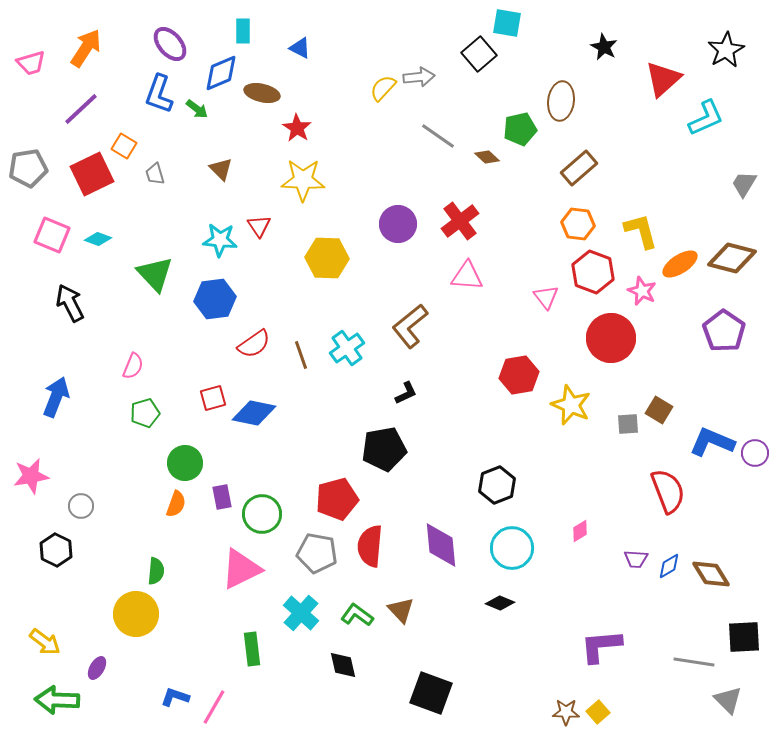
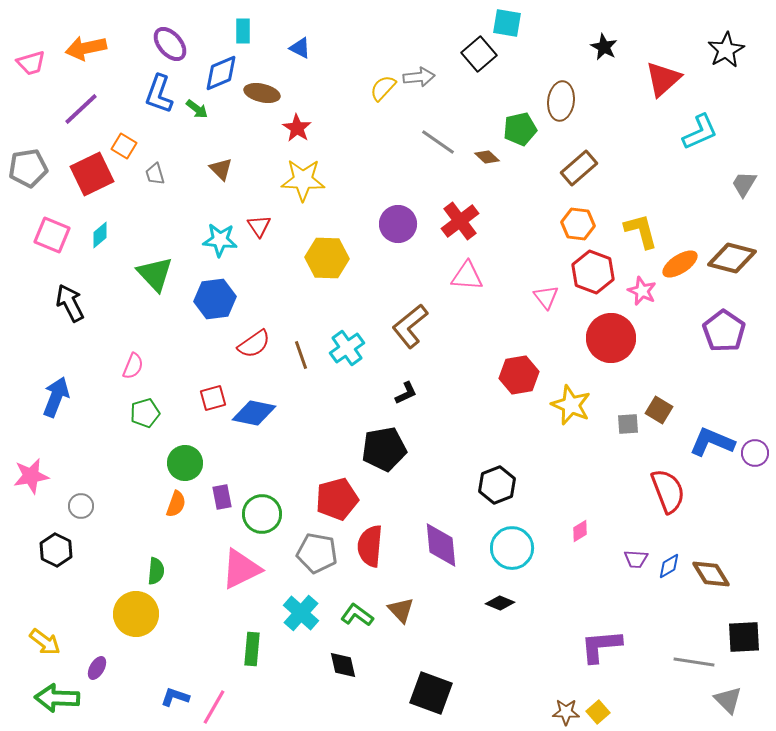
orange arrow at (86, 48): rotated 135 degrees counterclockwise
cyan L-shape at (706, 118): moved 6 px left, 14 px down
gray line at (438, 136): moved 6 px down
cyan diamond at (98, 239): moved 2 px right, 4 px up; rotated 60 degrees counterclockwise
green rectangle at (252, 649): rotated 12 degrees clockwise
green arrow at (57, 700): moved 2 px up
